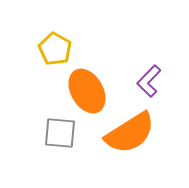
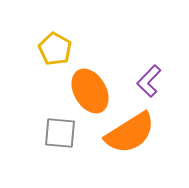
orange ellipse: moved 3 px right
